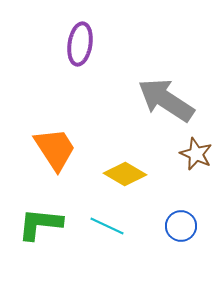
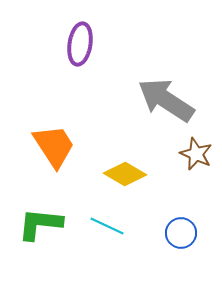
orange trapezoid: moved 1 px left, 3 px up
blue circle: moved 7 px down
